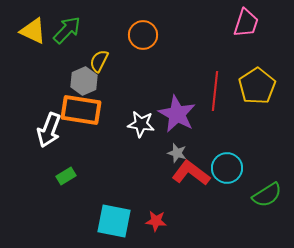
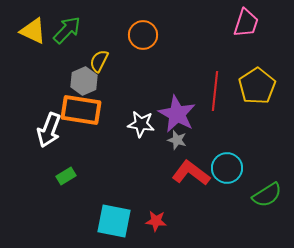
gray star: moved 13 px up
